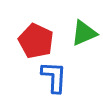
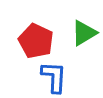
green triangle: rotated 8 degrees counterclockwise
